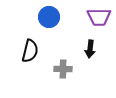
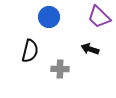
purple trapezoid: rotated 45 degrees clockwise
black arrow: rotated 102 degrees clockwise
gray cross: moved 3 px left
